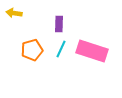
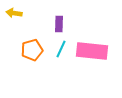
pink rectangle: rotated 12 degrees counterclockwise
